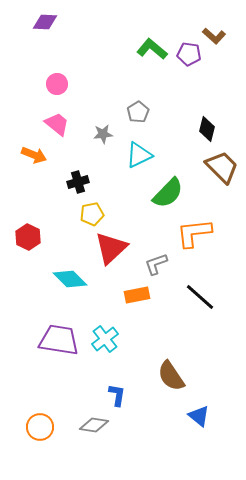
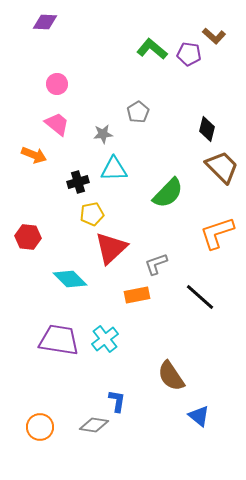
cyan triangle: moved 25 px left, 14 px down; rotated 24 degrees clockwise
orange L-shape: moved 23 px right; rotated 12 degrees counterclockwise
red hexagon: rotated 20 degrees counterclockwise
blue L-shape: moved 6 px down
